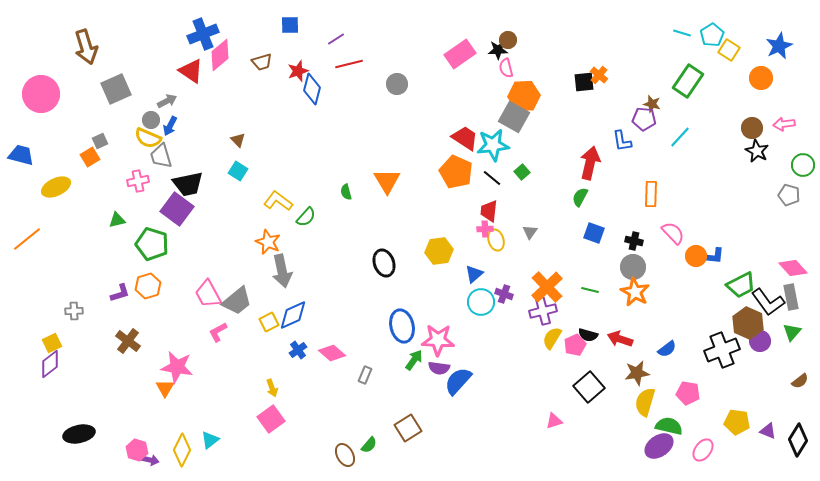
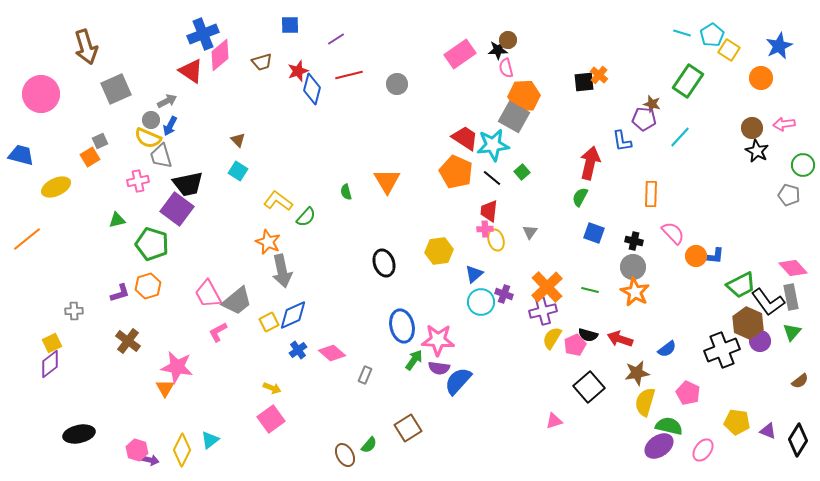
red line at (349, 64): moved 11 px down
yellow arrow at (272, 388): rotated 48 degrees counterclockwise
pink pentagon at (688, 393): rotated 15 degrees clockwise
